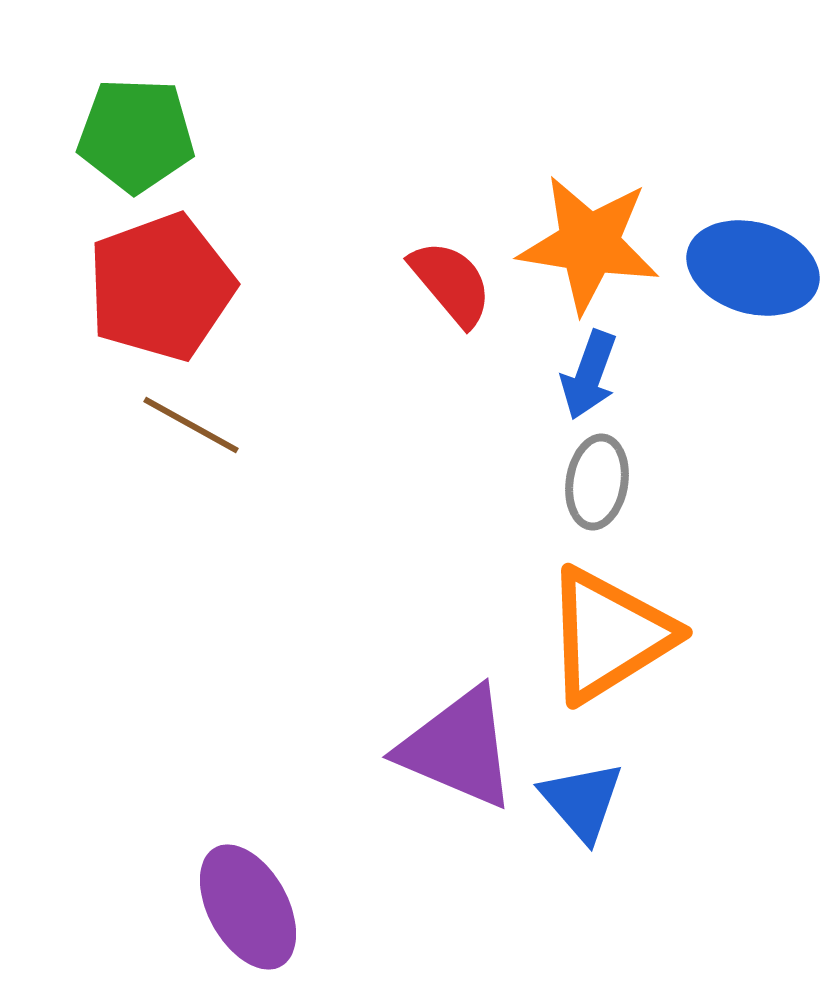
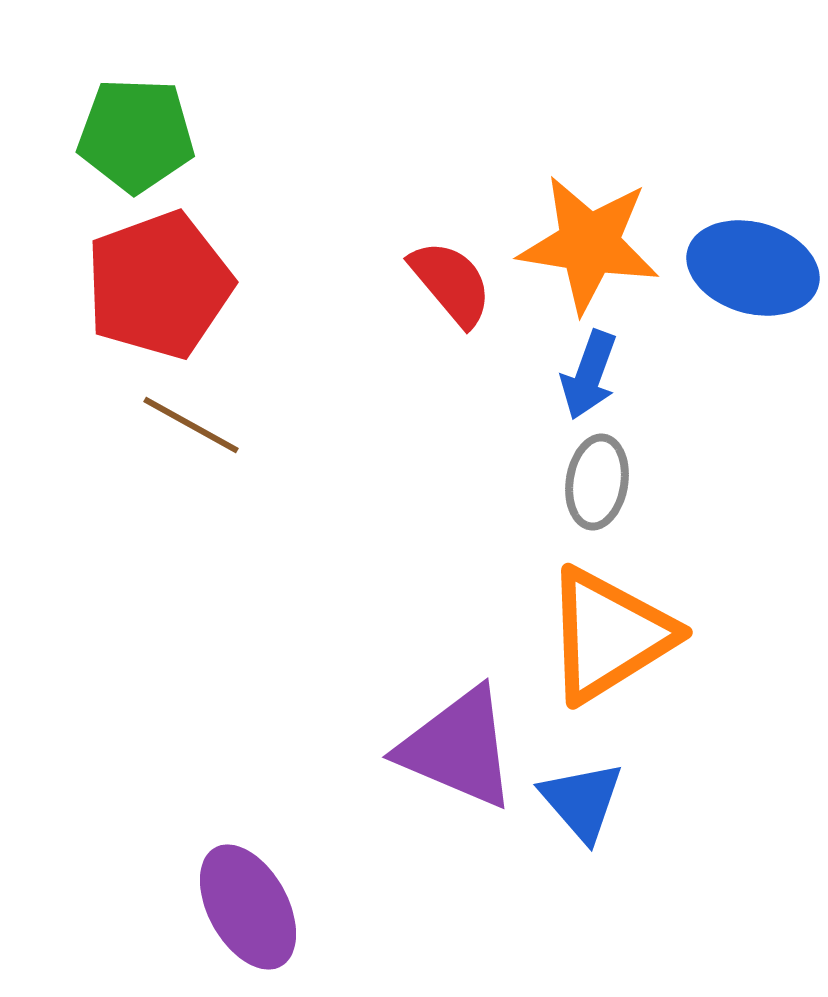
red pentagon: moved 2 px left, 2 px up
